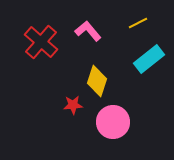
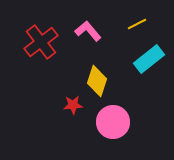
yellow line: moved 1 px left, 1 px down
red cross: rotated 12 degrees clockwise
